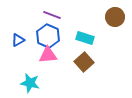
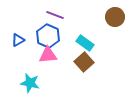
purple line: moved 3 px right
cyan rectangle: moved 5 px down; rotated 18 degrees clockwise
